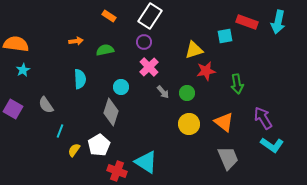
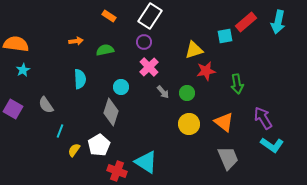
red rectangle: moved 1 px left; rotated 60 degrees counterclockwise
